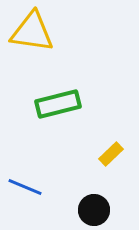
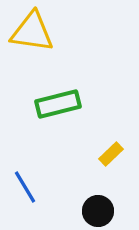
blue line: rotated 36 degrees clockwise
black circle: moved 4 px right, 1 px down
